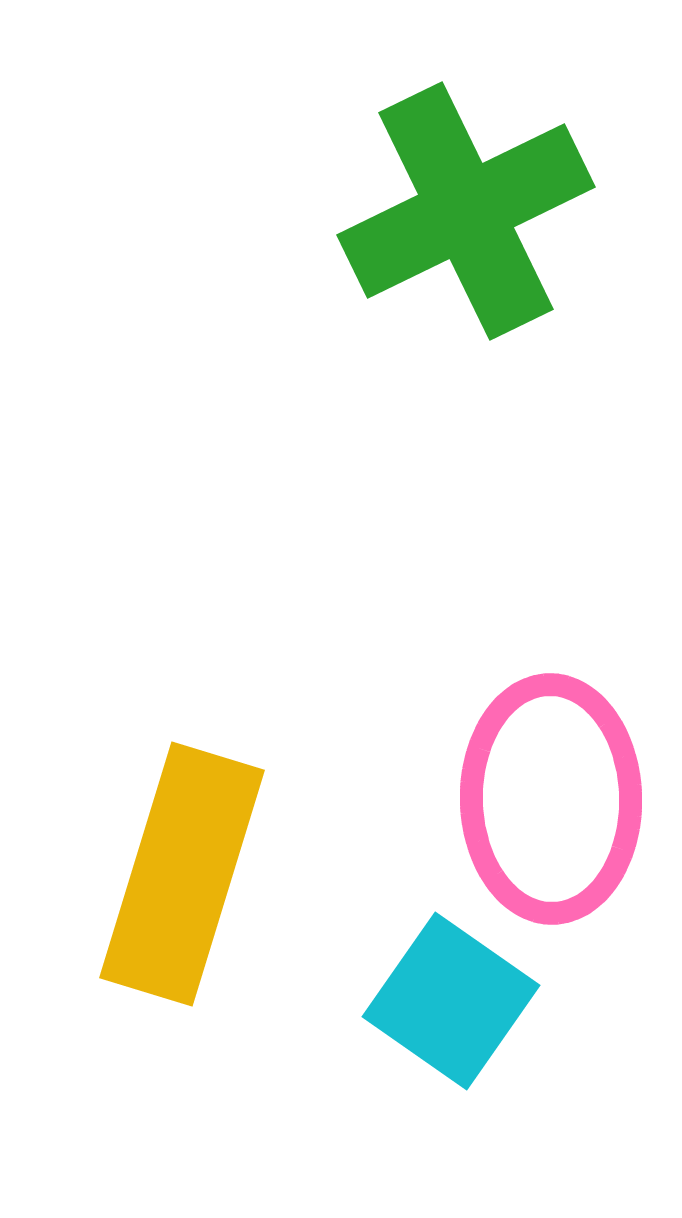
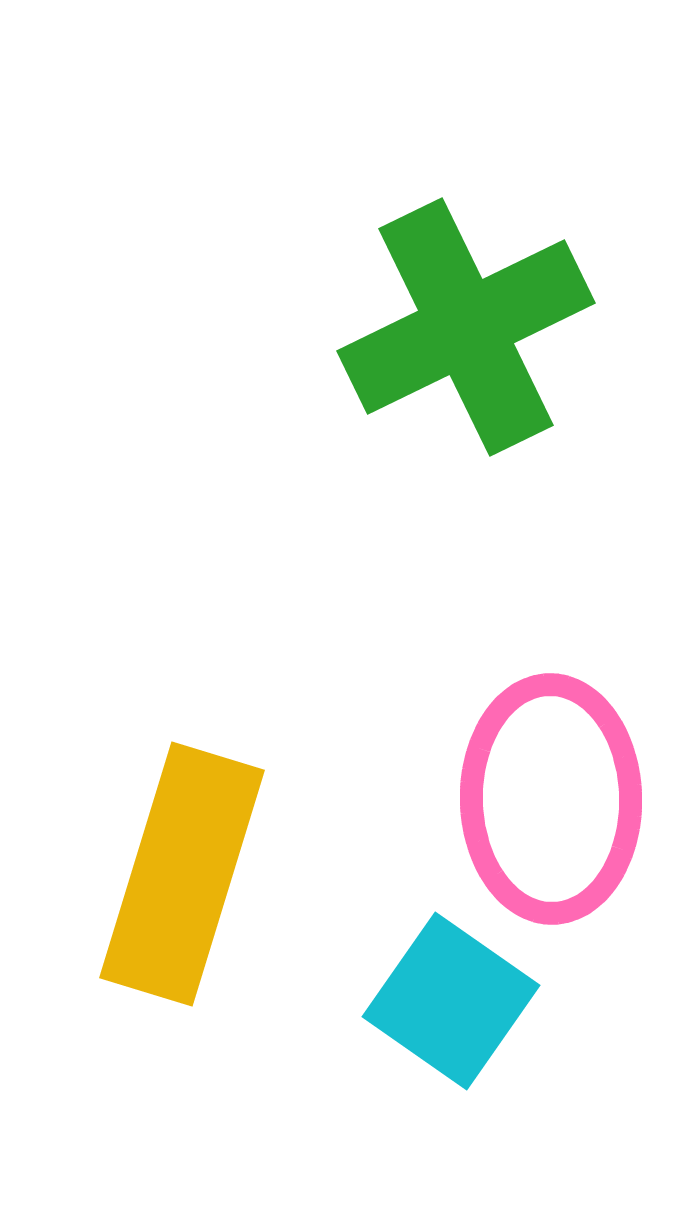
green cross: moved 116 px down
